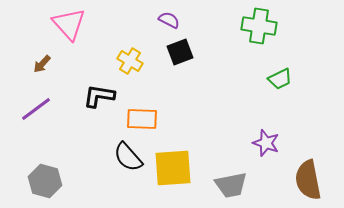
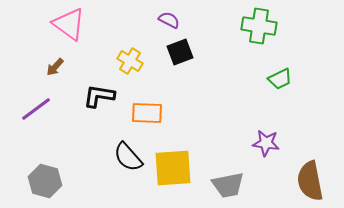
pink triangle: rotated 12 degrees counterclockwise
brown arrow: moved 13 px right, 3 px down
orange rectangle: moved 5 px right, 6 px up
purple star: rotated 12 degrees counterclockwise
brown semicircle: moved 2 px right, 1 px down
gray trapezoid: moved 3 px left
